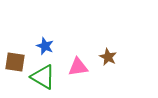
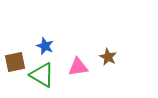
brown square: rotated 20 degrees counterclockwise
green triangle: moved 1 px left, 2 px up
